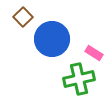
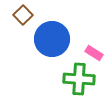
brown square: moved 2 px up
green cross: rotated 16 degrees clockwise
